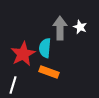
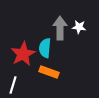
white star: moved 1 px left; rotated 16 degrees counterclockwise
